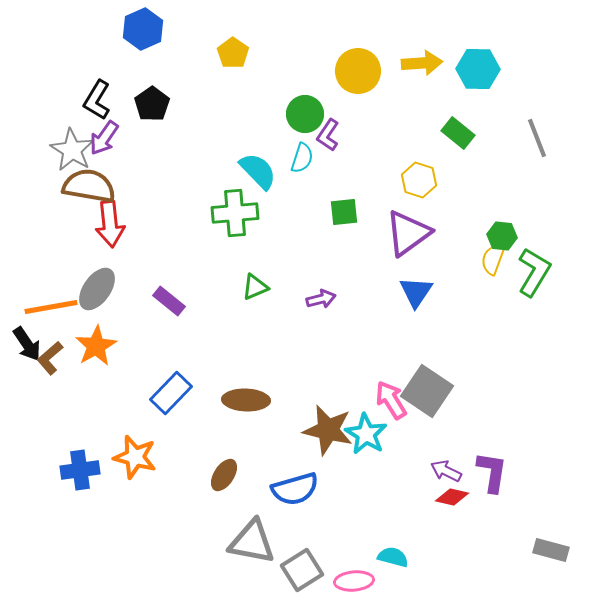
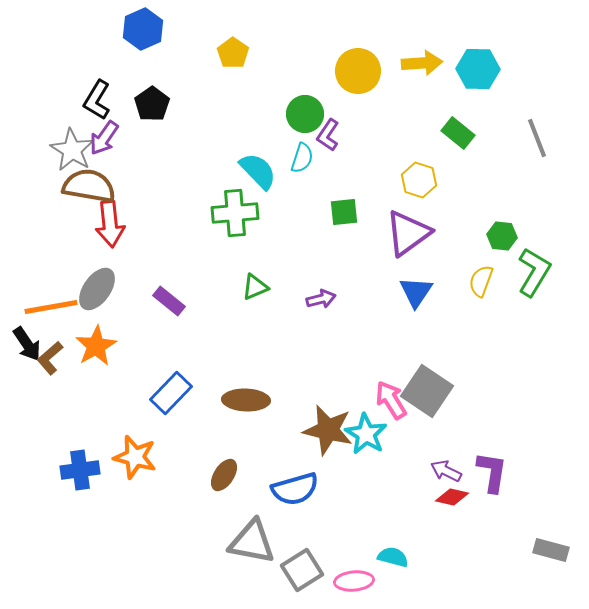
yellow semicircle at (493, 259): moved 12 px left, 22 px down
